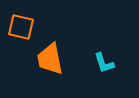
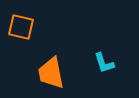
orange trapezoid: moved 1 px right, 14 px down
